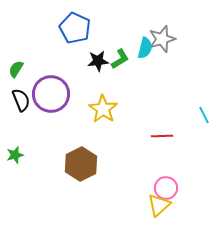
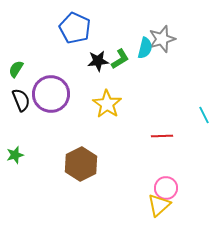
yellow star: moved 4 px right, 5 px up
